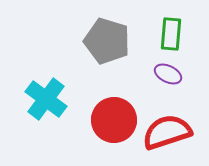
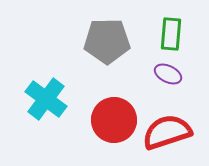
gray pentagon: rotated 18 degrees counterclockwise
